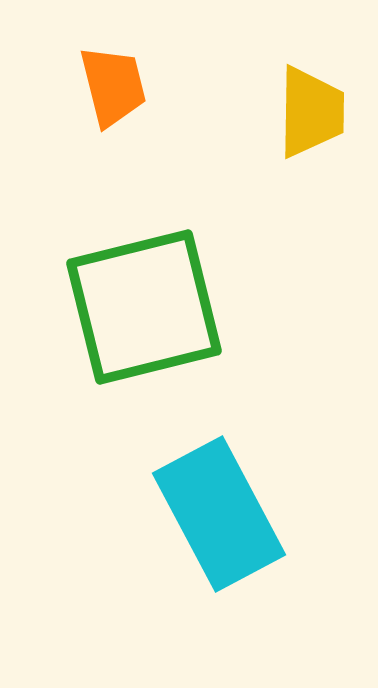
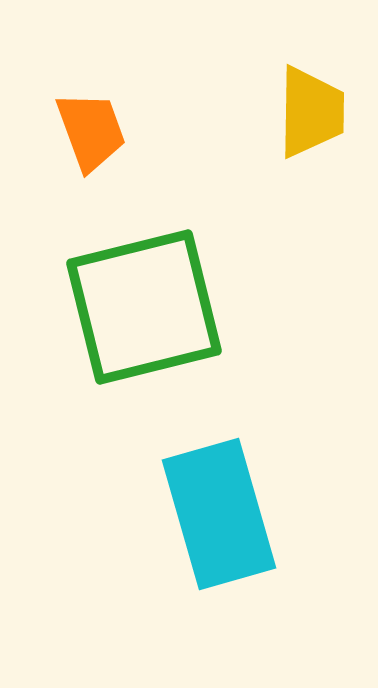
orange trapezoid: moved 22 px left, 45 px down; rotated 6 degrees counterclockwise
cyan rectangle: rotated 12 degrees clockwise
